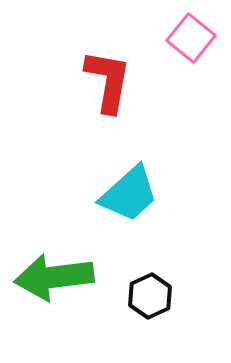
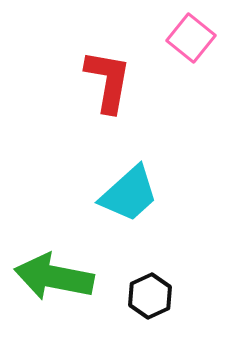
green arrow: rotated 18 degrees clockwise
